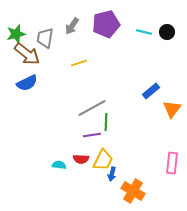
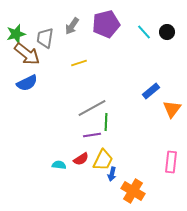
cyan line: rotated 35 degrees clockwise
red semicircle: rotated 35 degrees counterclockwise
pink rectangle: moved 1 px left, 1 px up
